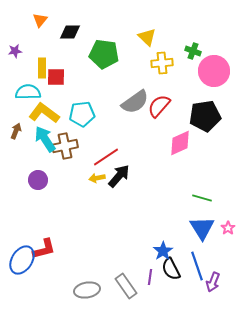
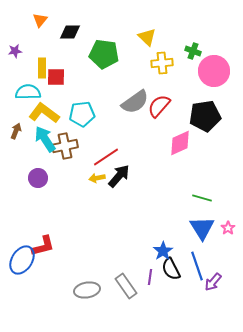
purple circle: moved 2 px up
red L-shape: moved 1 px left, 3 px up
purple arrow: rotated 18 degrees clockwise
